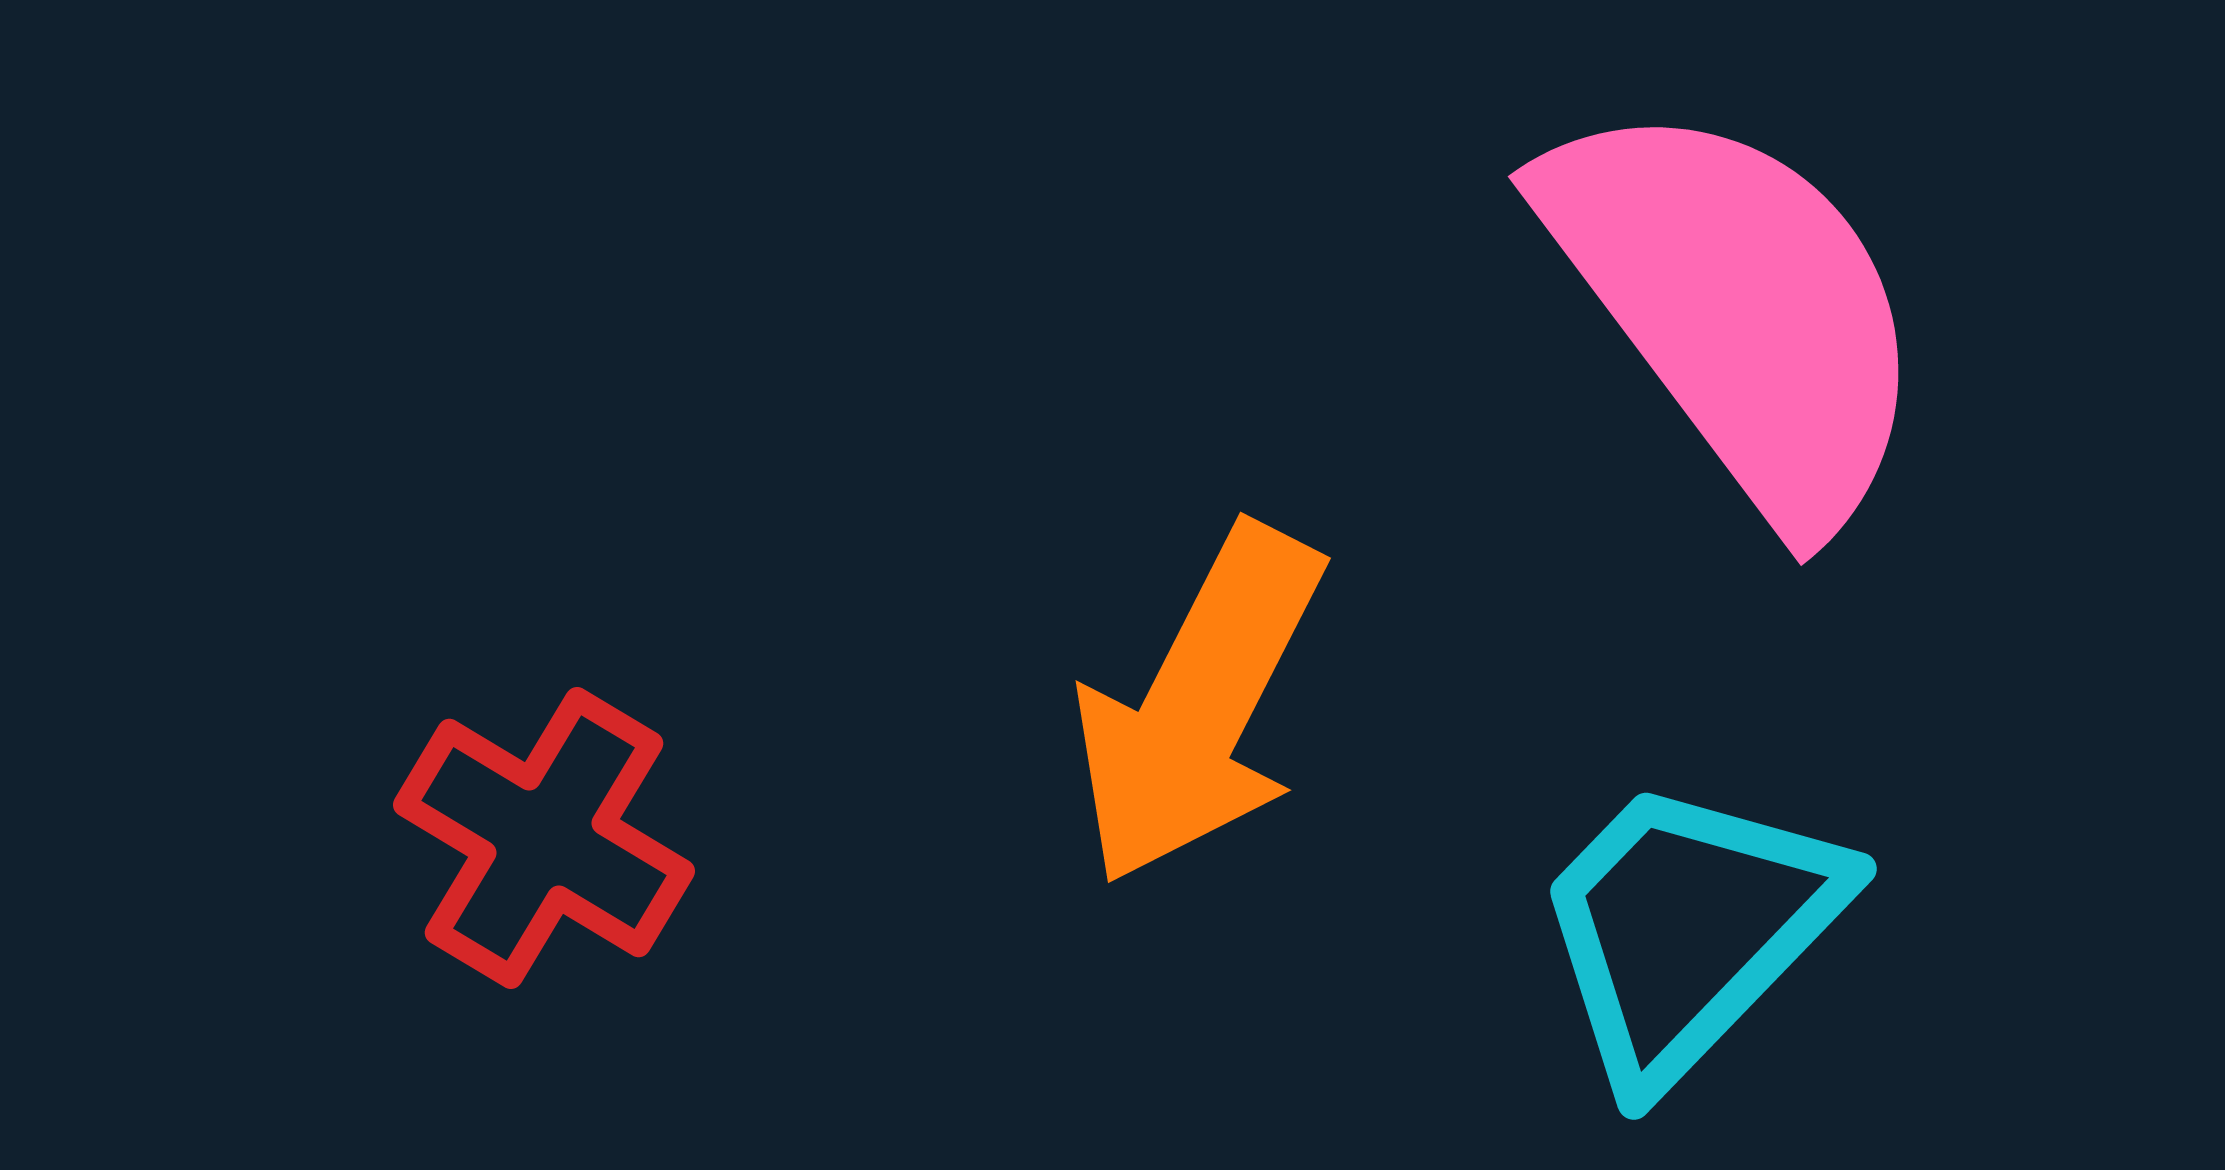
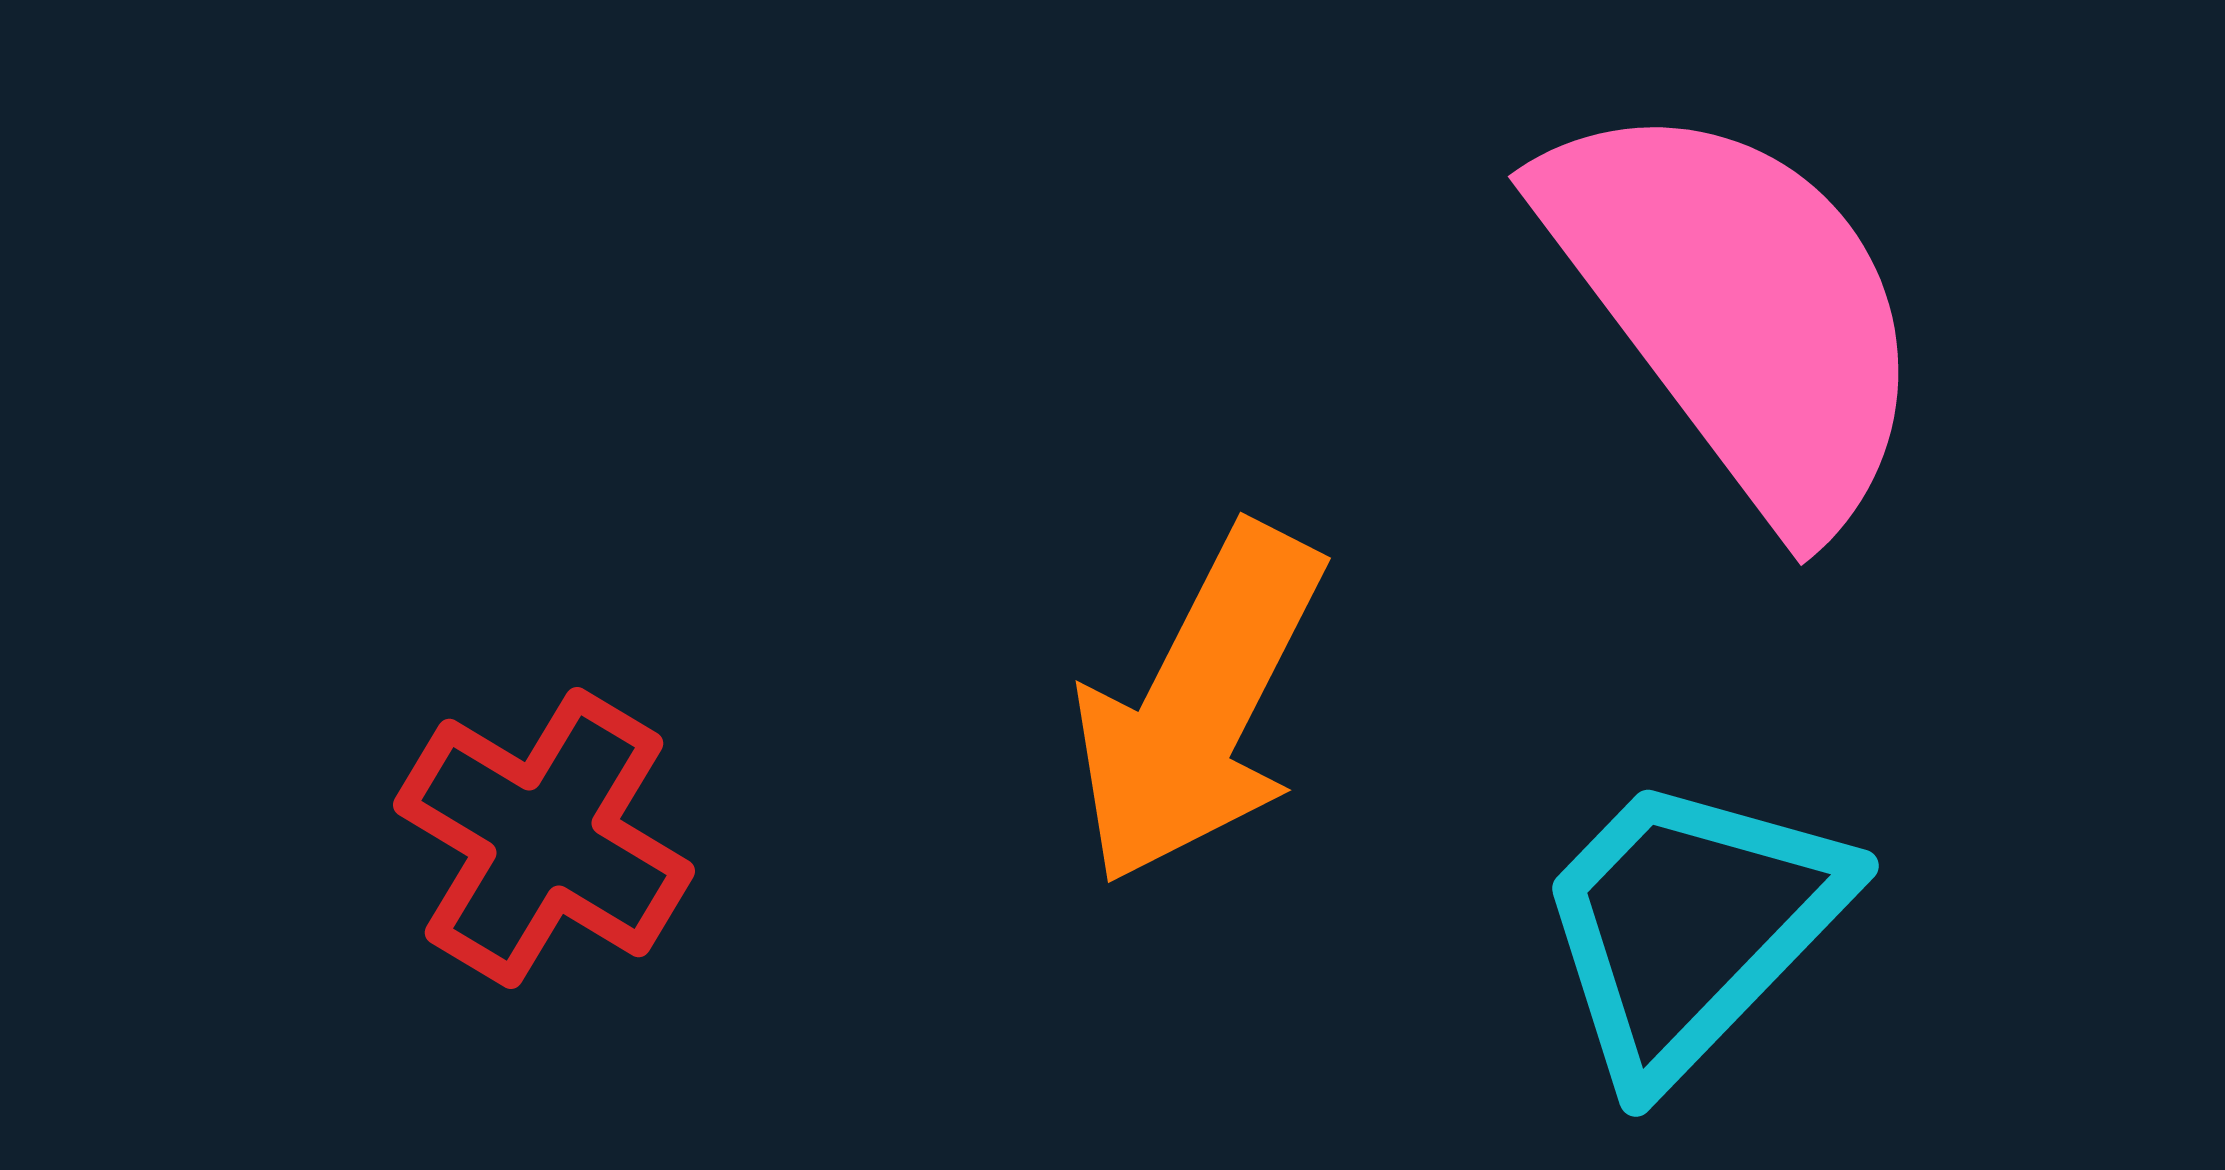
cyan trapezoid: moved 2 px right, 3 px up
